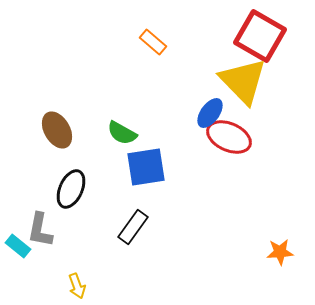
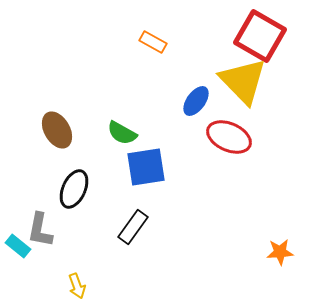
orange rectangle: rotated 12 degrees counterclockwise
blue ellipse: moved 14 px left, 12 px up
black ellipse: moved 3 px right
